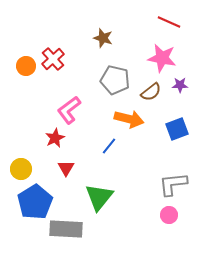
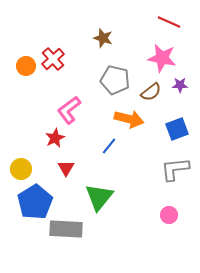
gray L-shape: moved 2 px right, 15 px up
